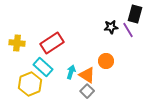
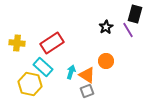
black star: moved 5 px left; rotated 24 degrees counterclockwise
yellow hexagon: rotated 25 degrees counterclockwise
gray square: rotated 24 degrees clockwise
